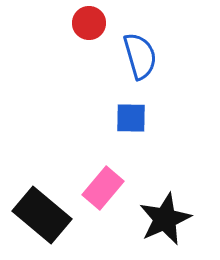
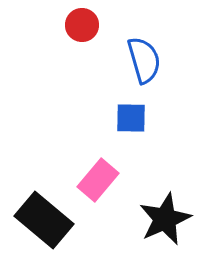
red circle: moved 7 px left, 2 px down
blue semicircle: moved 4 px right, 4 px down
pink rectangle: moved 5 px left, 8 px up
black rectangle: moved 2 px right, 5 px down
